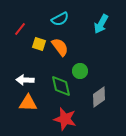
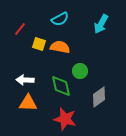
orange semicircle: rotated 42 degrees counterclockwise
